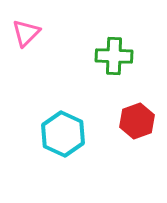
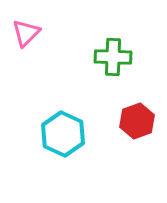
green cross: moved 1 px left, 1 px down
